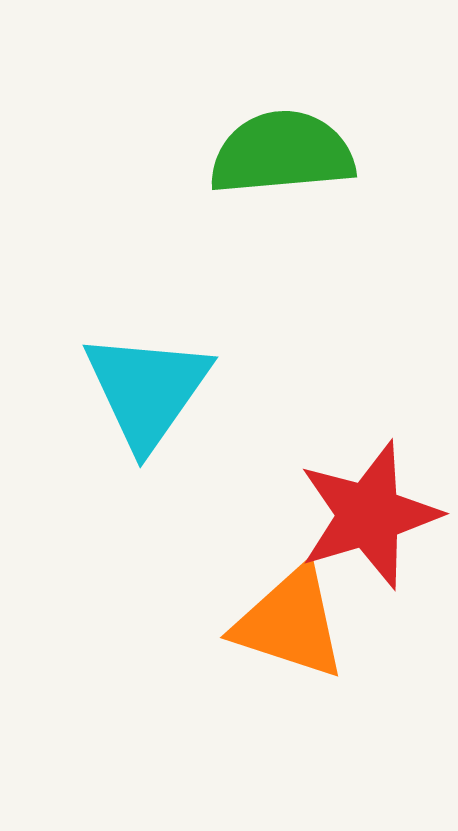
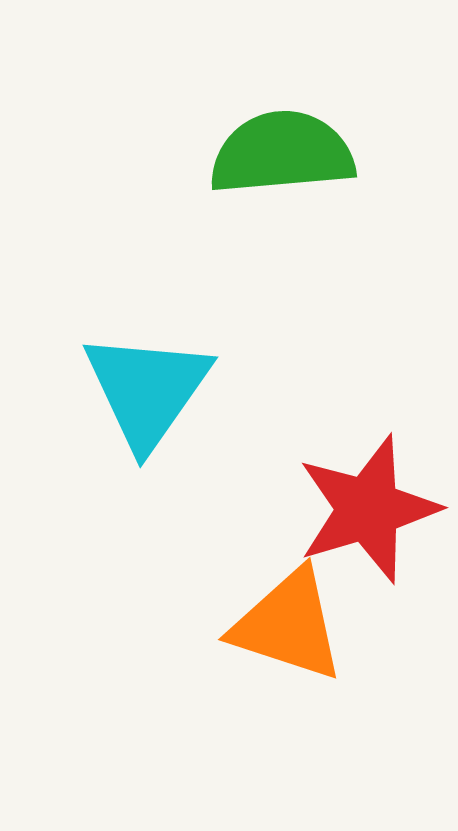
red star: moved 1 px left, 6 px up
orange triangle: moved 2 px left, 2 px down
